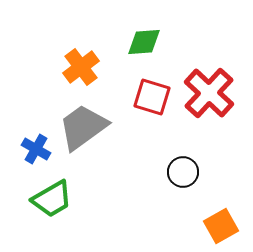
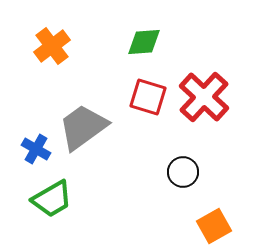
orange cross: moved 29 px left, 21 px up
red cross: moved 5 px left, 4 px down
red square: moved 4 px left
orange square: moved 7 px left
